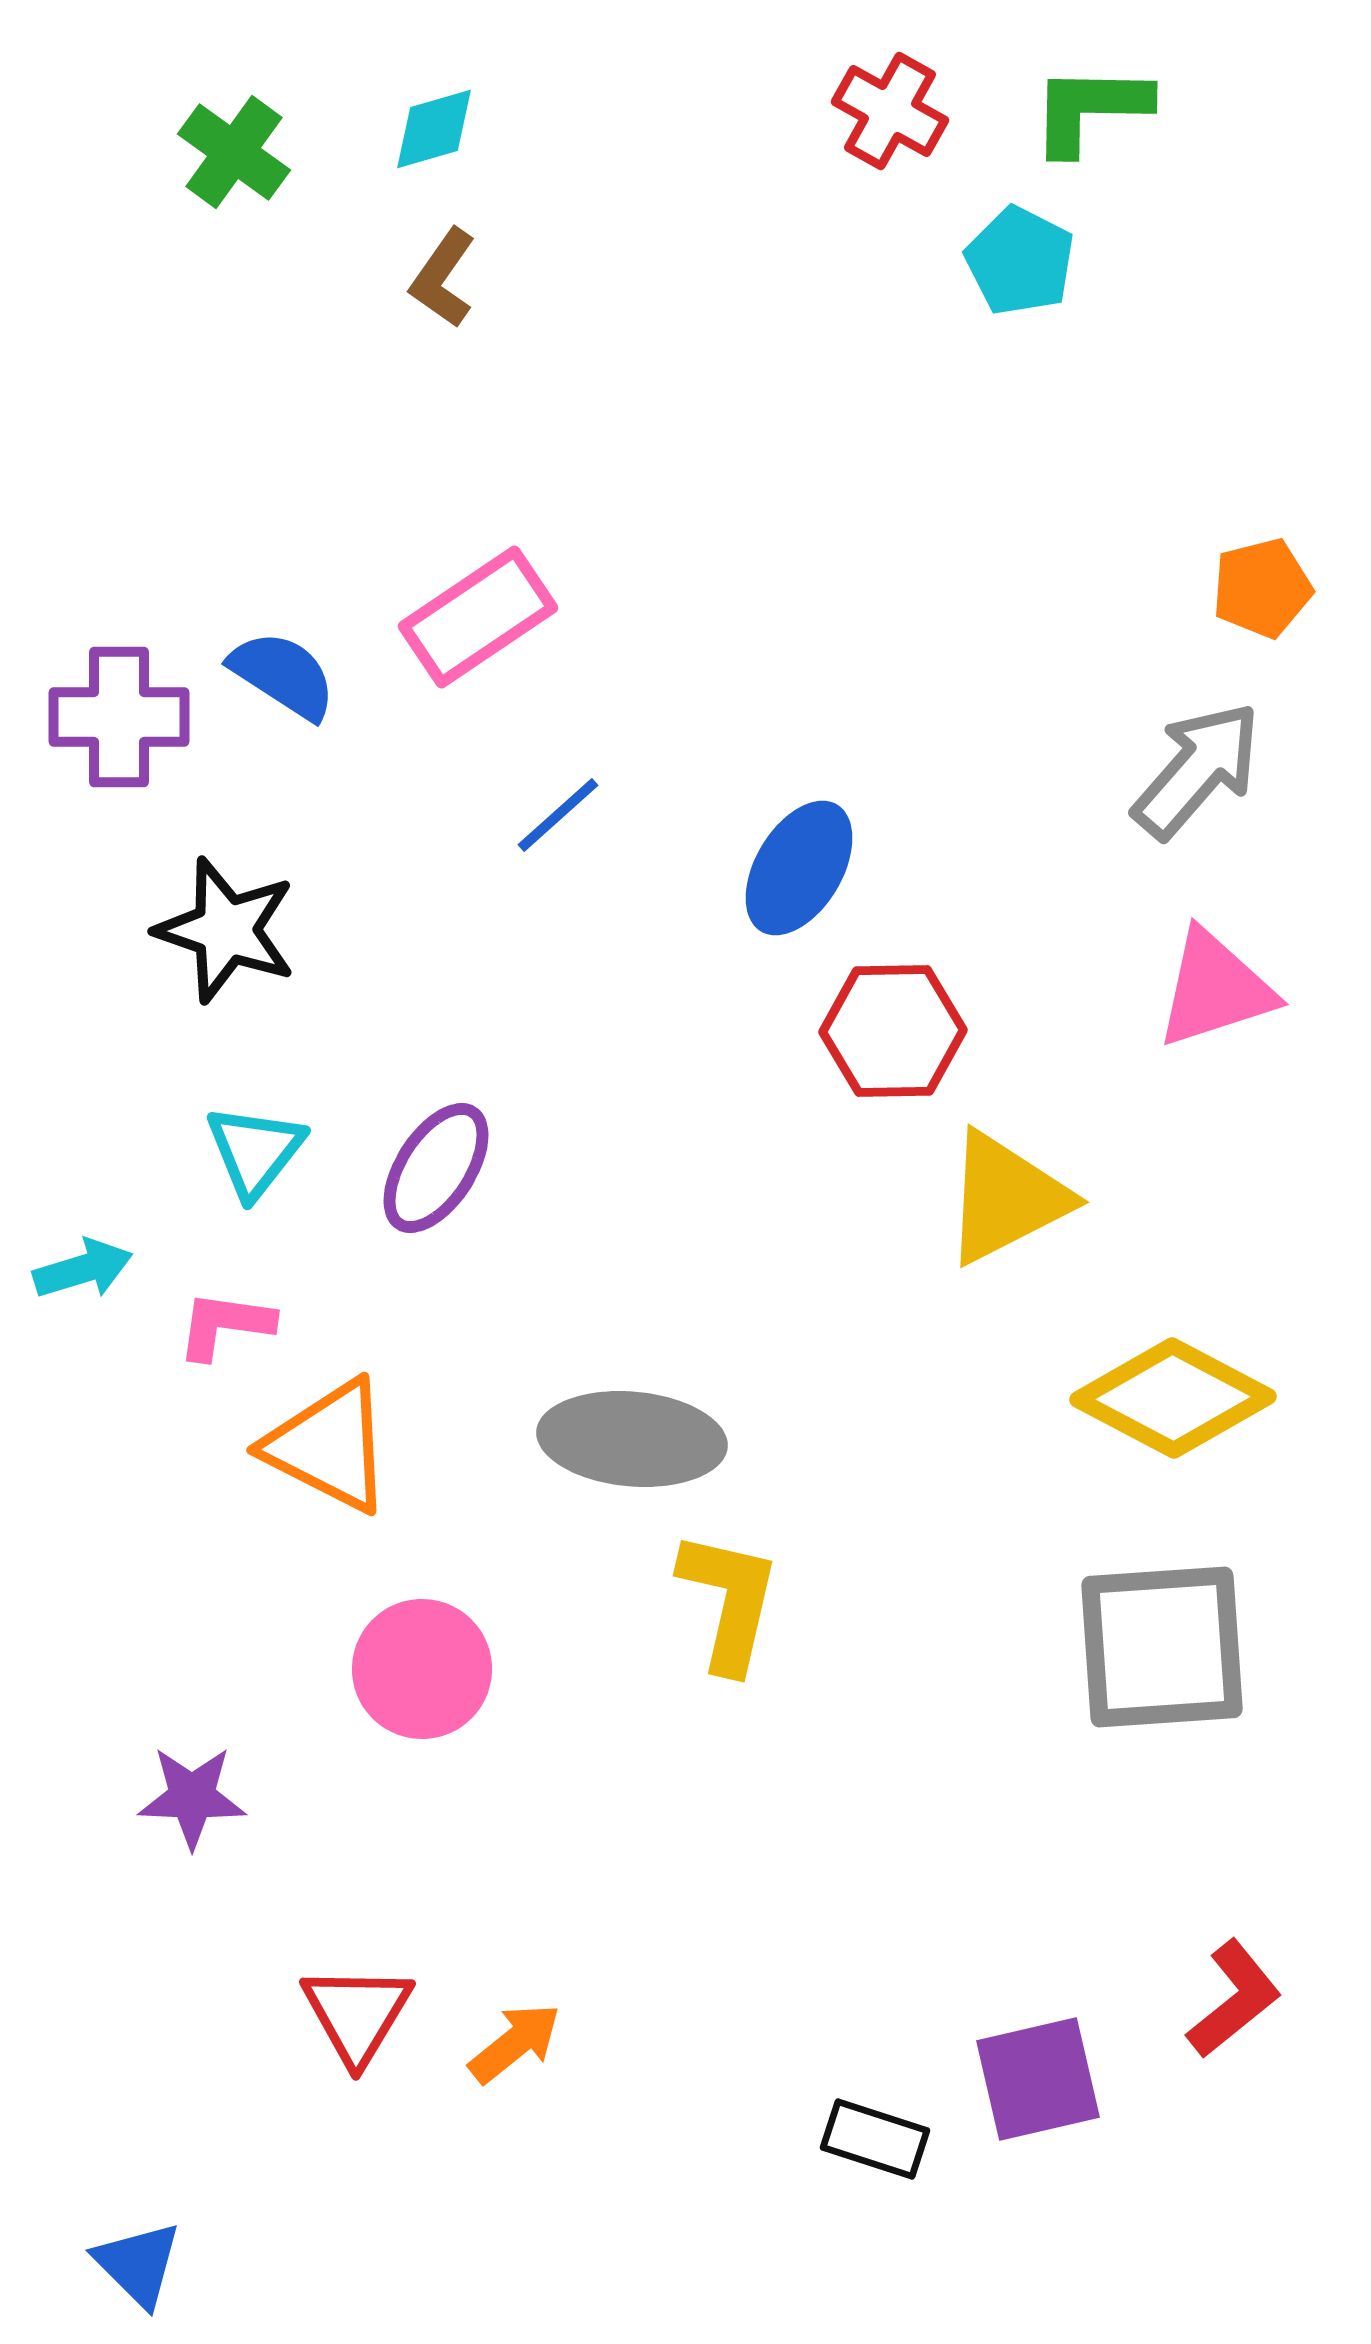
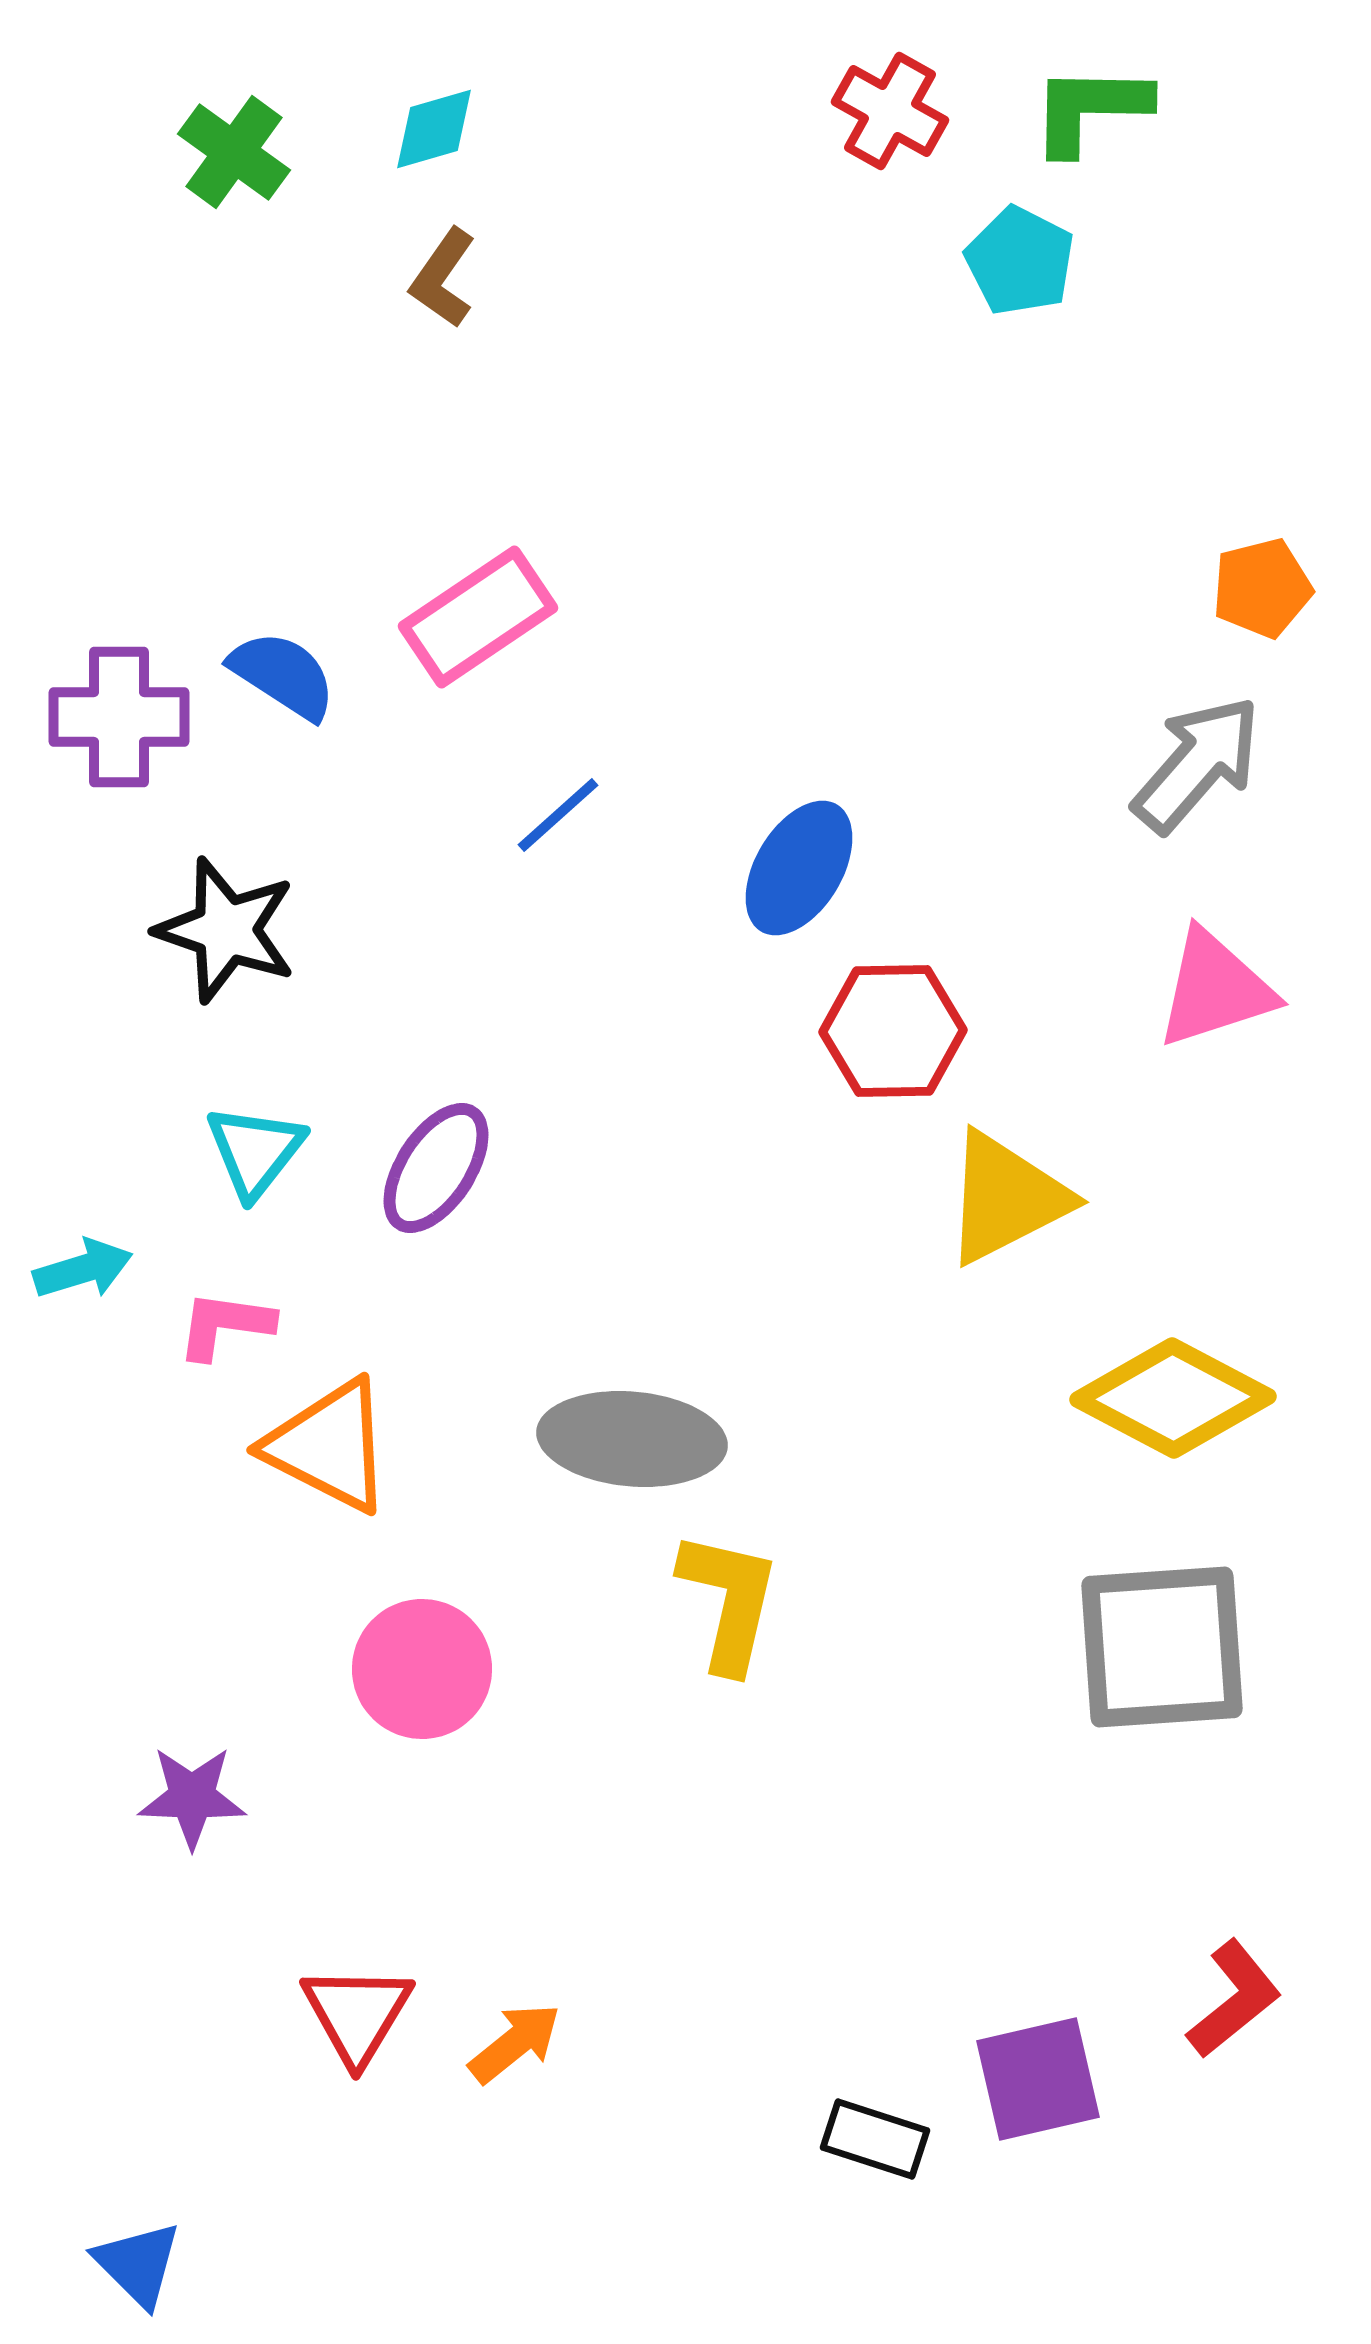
gray arrow: moved 6 px up
